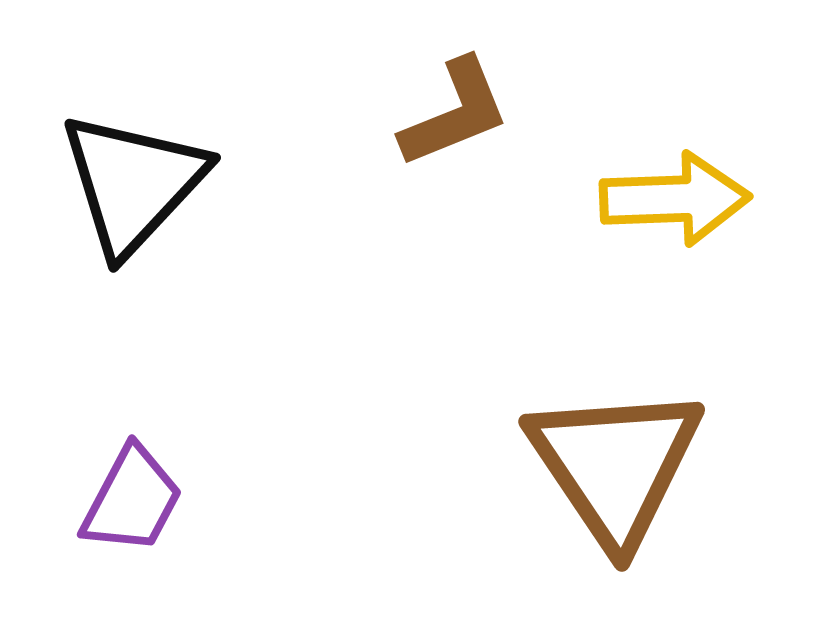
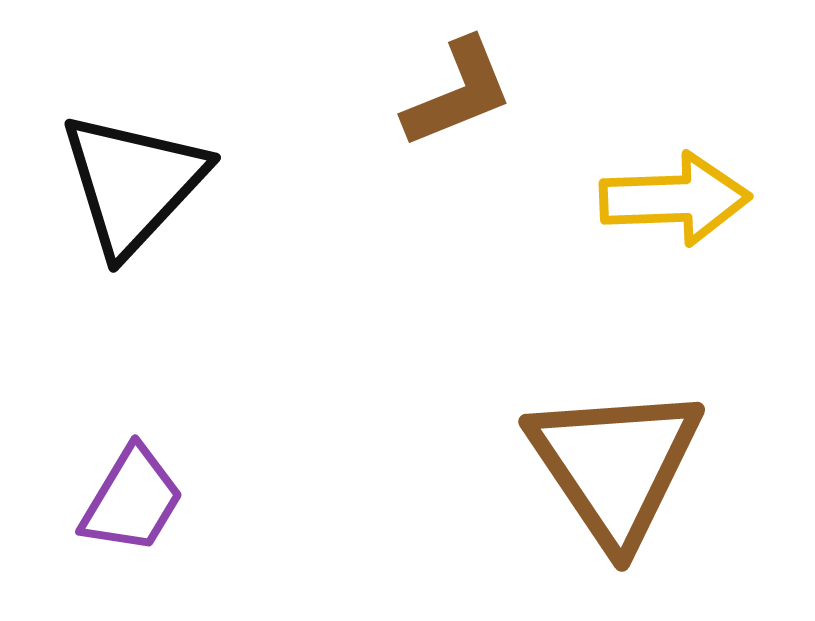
brown L-shape: moved 3 px right, 20 px up
purple trapezoid: rotated 3 degrees clockwise
